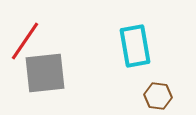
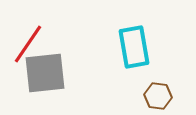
red line: moved 3 px right, 3 px down
cyan rectangle: moved 1 px left, 1 px down
